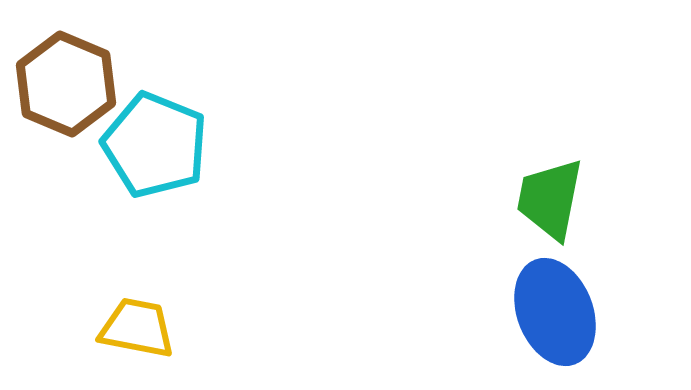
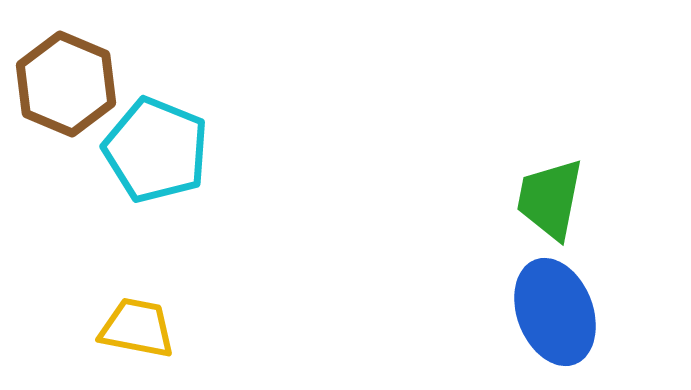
cyan pentagon: moved 1 px right, 5 px down
